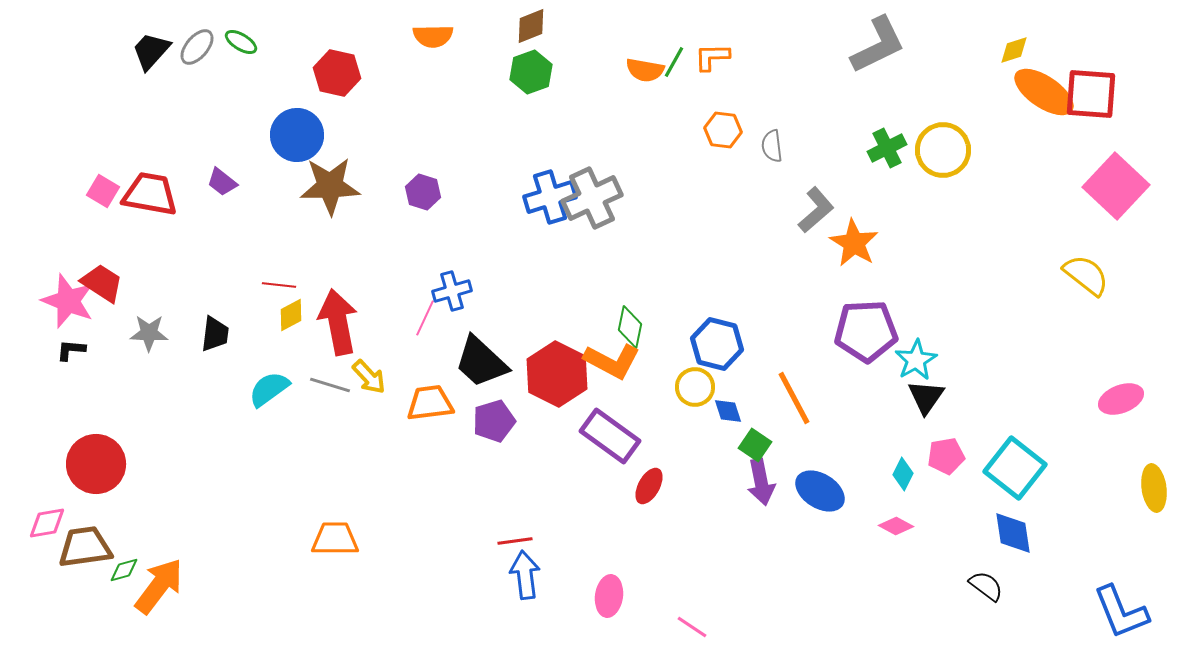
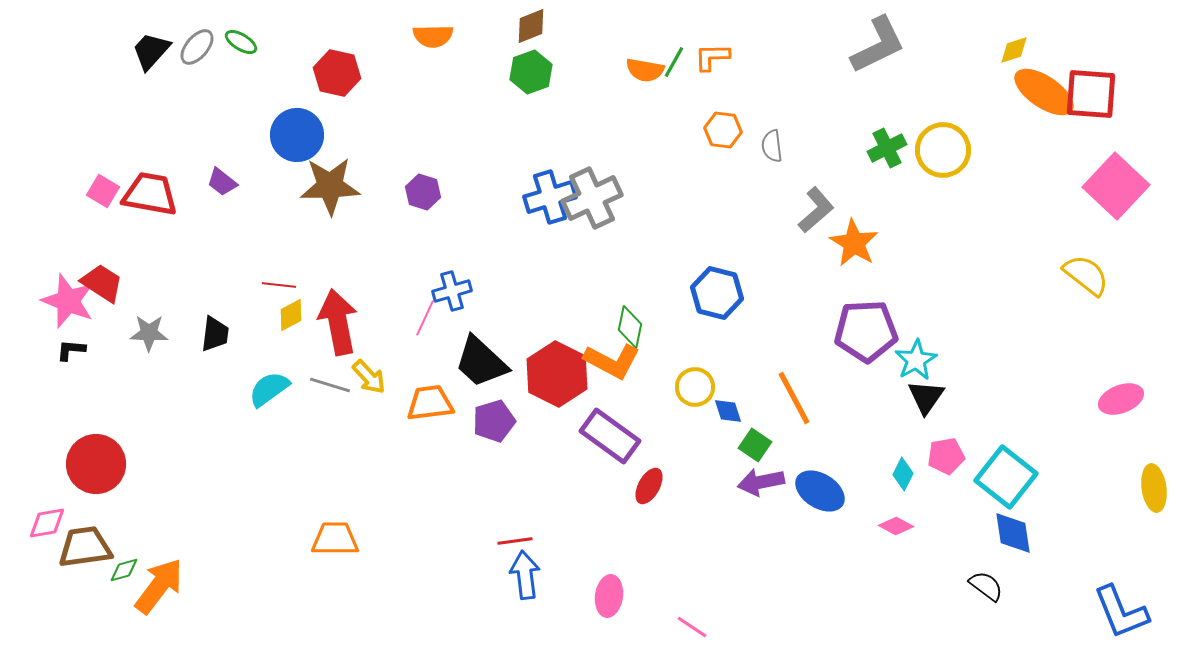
blue hexagon at (717, 344): moved 51 px up
cyan square at (1015, 468): moved 9 px left, 9 px down
purple arrow at (761, 482): rotated 90 degrees clockwise
